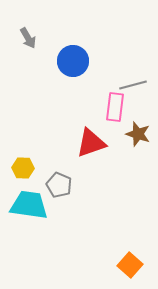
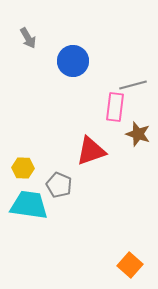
red triangle: moved 8 px down
